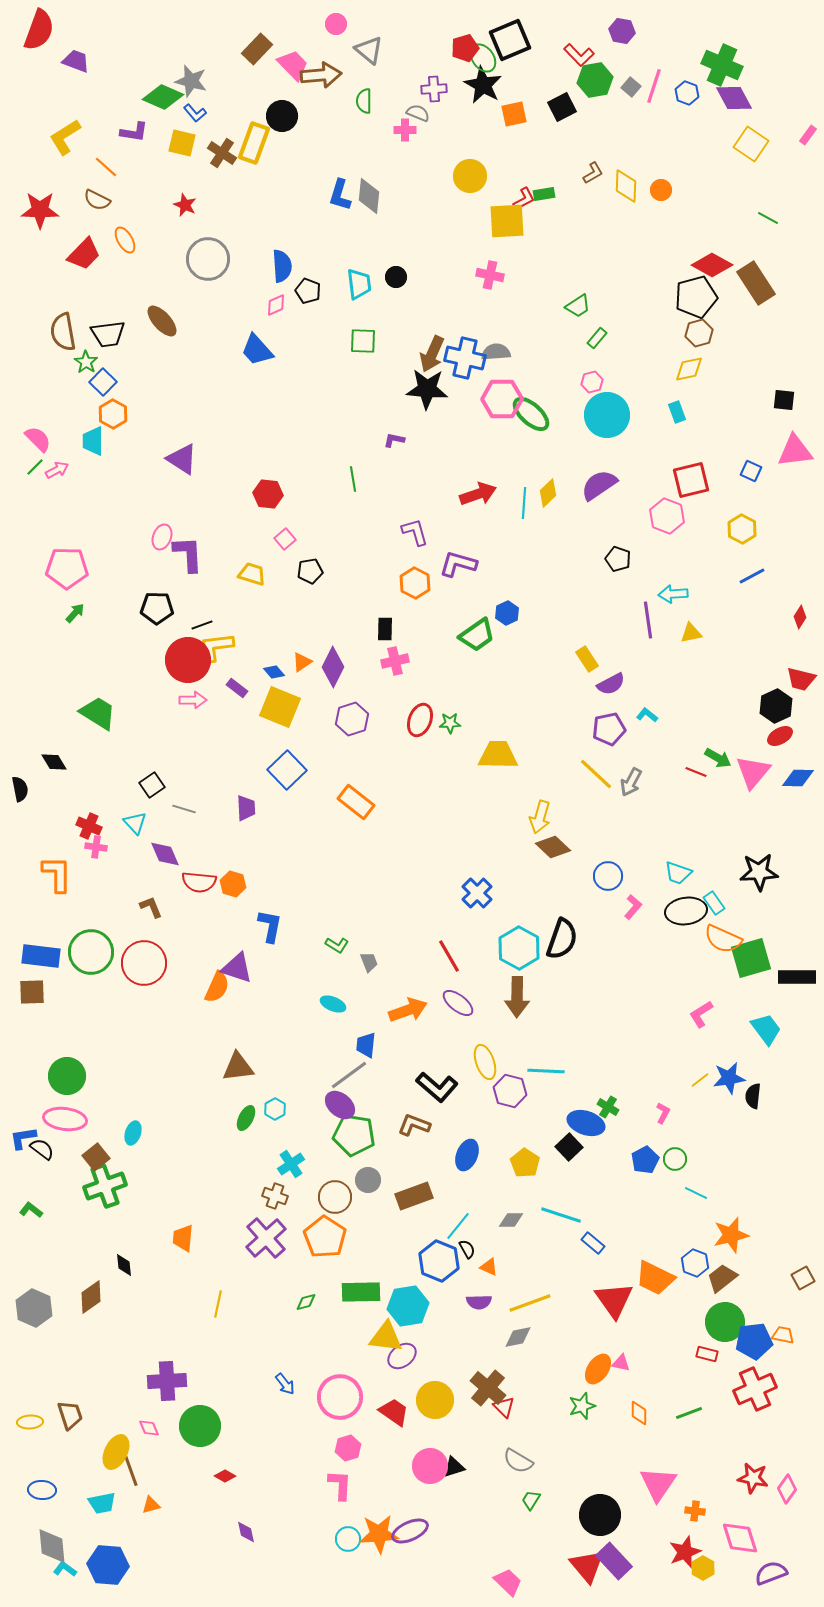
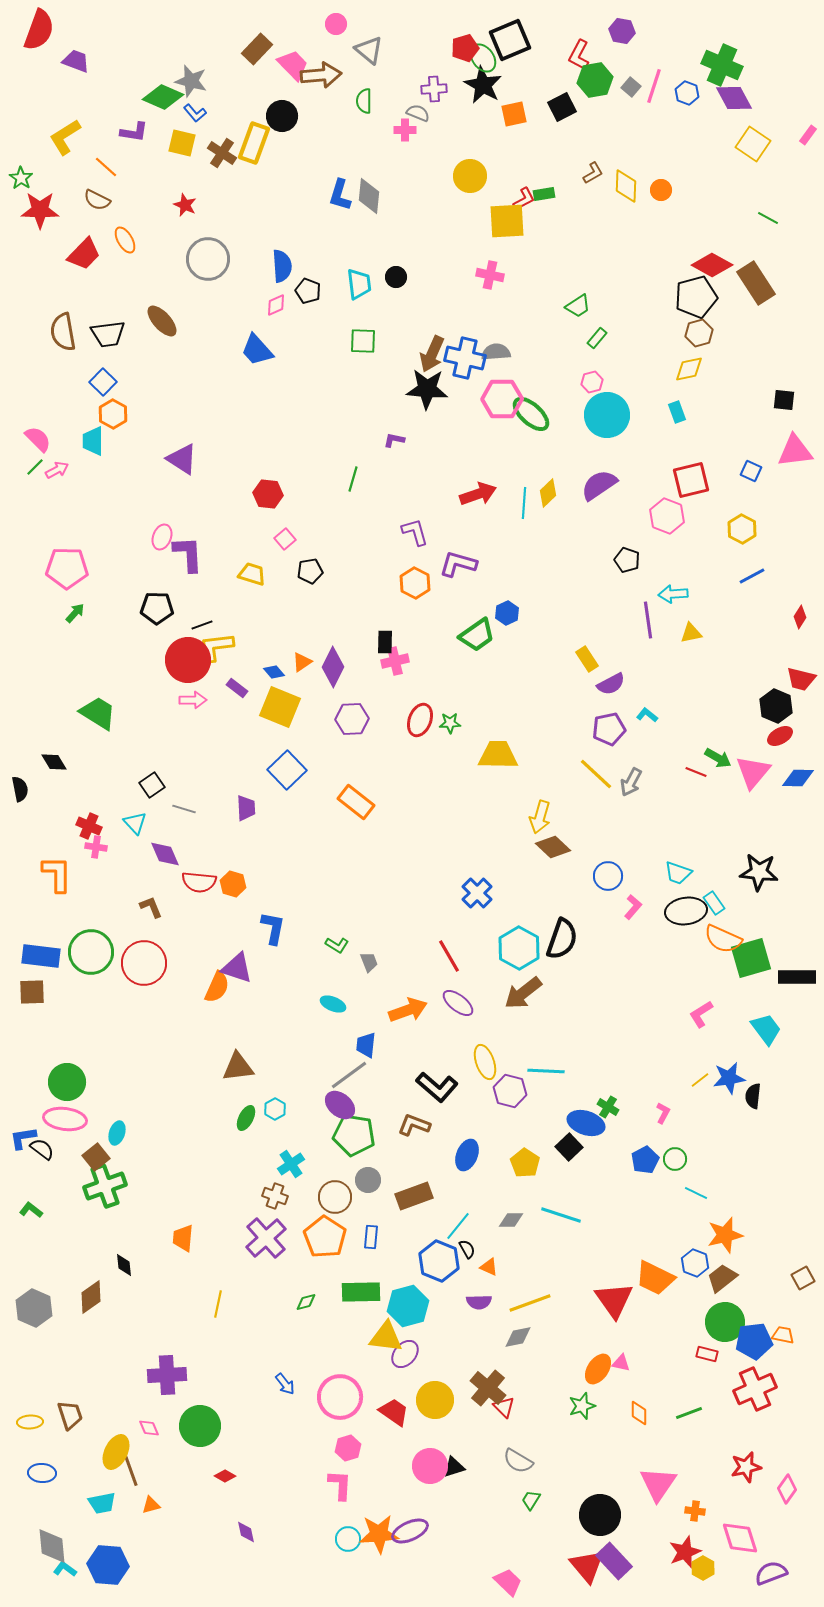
red L-shape at (579, 55): rotated 72 degrees clockwise
yellow square at (751, 144): moved 2 px right
green star at (86, 362): moved 65 px left, 184 px up
green line at (353, 479): rotated 25 degrees clockwise
black pentagon at (618, 559): moved 9 px right, 1 px down
black rectangle at (385, 629): moved 13 px down
black hexagon at (776, 706): rotated 12 degrees counterclockwise
purple hexagon at (352, 719): rotated 16 degrees clockwise
black star at (759, 872): rotated 9 degrees clockwise
blue L-shape at (270, 926): moved 3 px right, 2 px down
brown arrow at (517, 997): moved 6 px right, 4 px up; rotated 51 degrees clockwise
green circle at (67, 1076): moved 6 px down
cyan ellipse at (133, 1133): moved 16 px left
orange star at (731, 1235): moved 6 px left
blue rectangle at (593, 1243): moved 222 px left, 6 px up; rotated 55 degrees clockwise
cyan hexagon at (408, 1306): rotated 6 degrees counterclockwise
purple ellipse at (402, 1356): moved 3 px right, 2 px up; rotated 12 degrees counterclockwise
purple cross at (167, 1381): moved 6 px up
red star at (753, 1478): moved 7 px left, 11 px up; rotated 24 degrees counterclockwise
blue ellipse at (42, 1490): moved 17 px up
